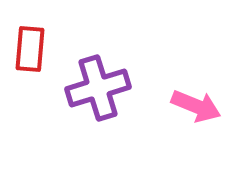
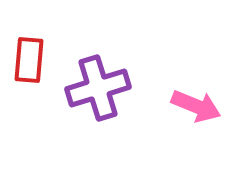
red rectangle: moved 1 px left, 11 px down
